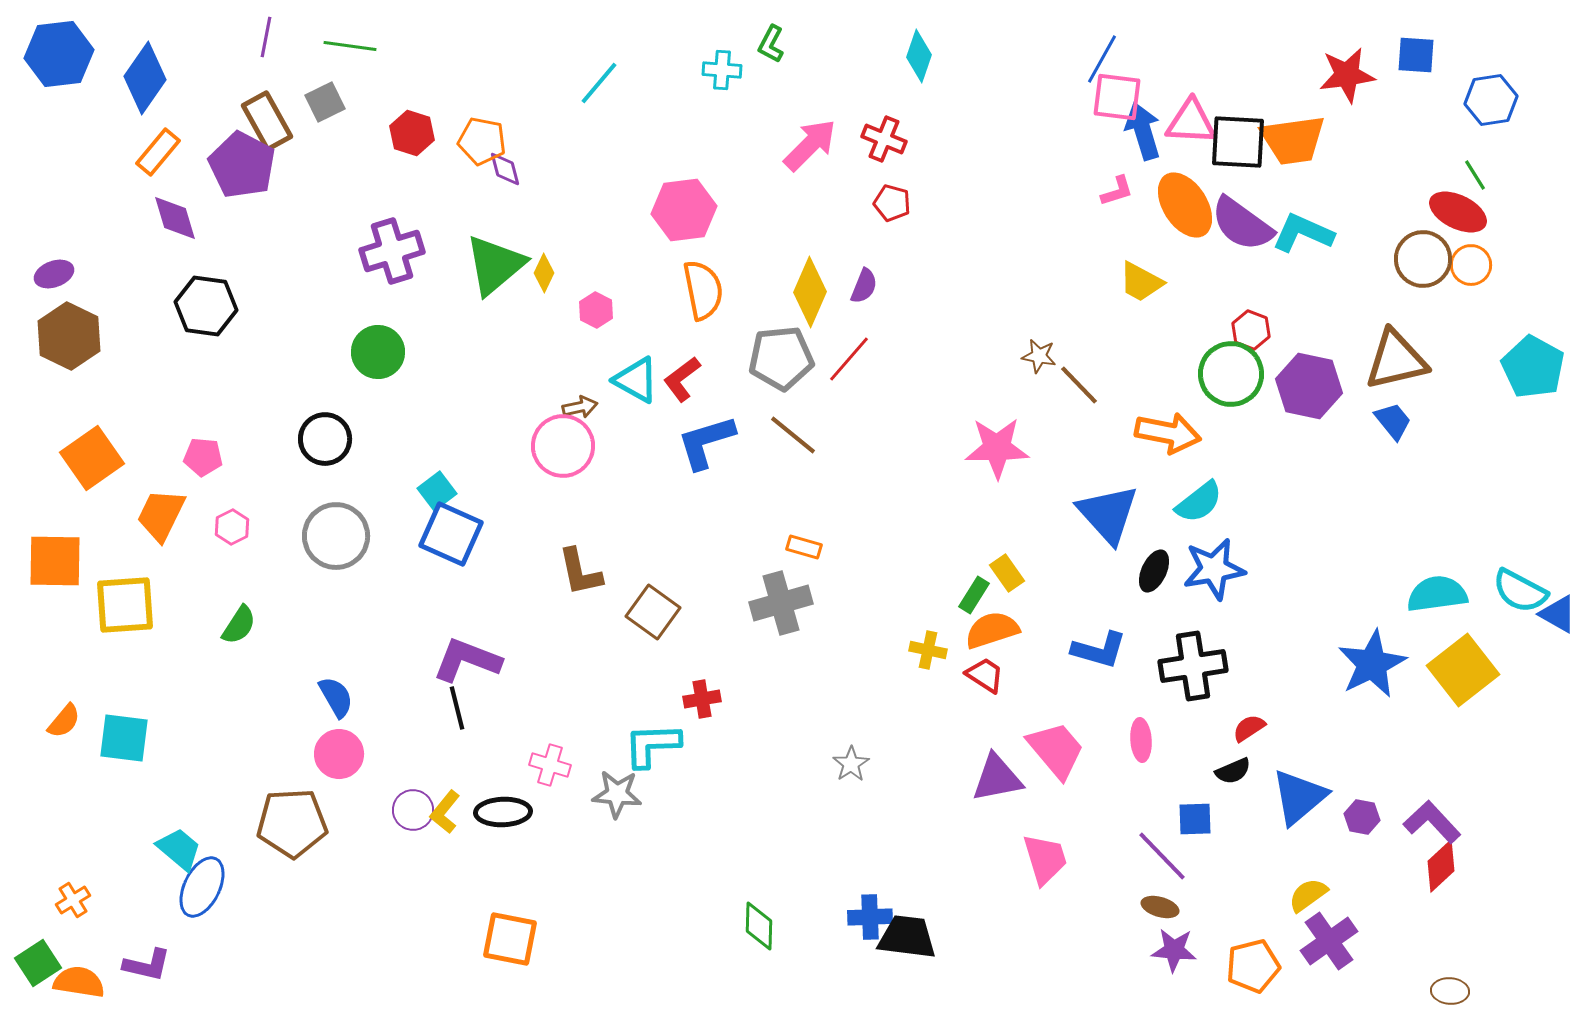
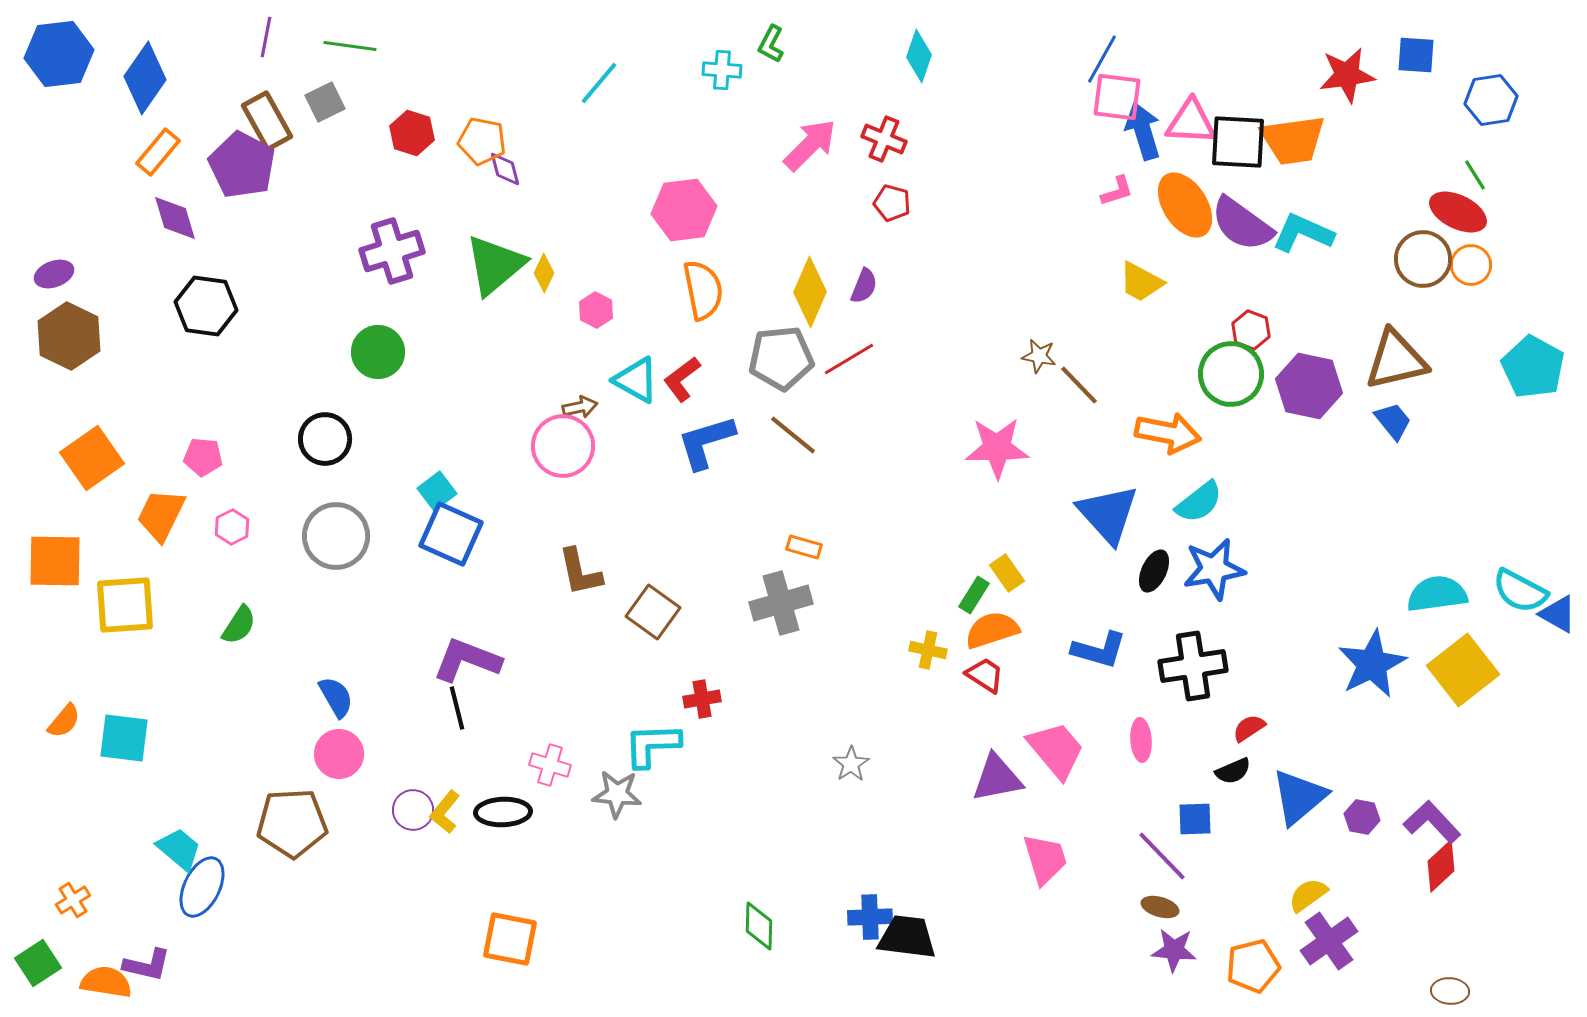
red line at (849, 359): rotated 18 degrees clockwise
orange semicircle at (79, 982): moved 27 px right
